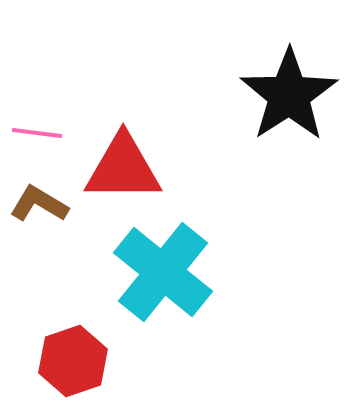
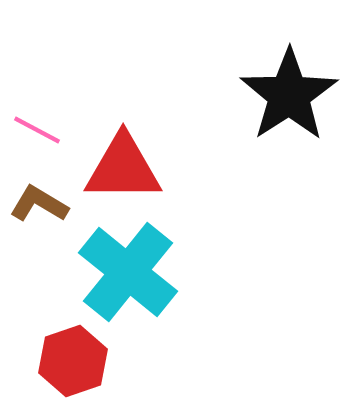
pink line: moved 3 px up; rotated 21 degrees clockwise
cyan cross: moved 35 px left
